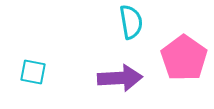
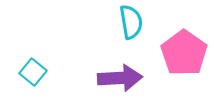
pink pentagon: moved 5 px up
cyan square: rotated 28 degrees clockwise
